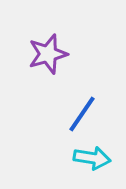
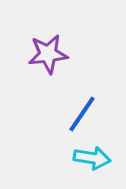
purple star: rotated 9 degrees clockwise
